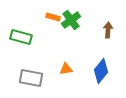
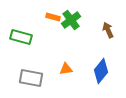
brown arrow: rotated 28 degrees counterclockwise
